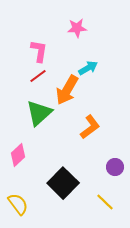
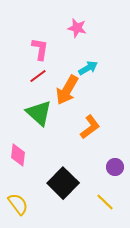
pink star: rotated 18 degrees clockwise
pink L-shape: moved 1 px right, 2 px up
green triangle: rotated 36 degrees counterclockwise
pink diamond: rotated 40 degrees counterclockwise
